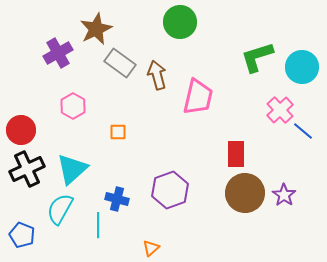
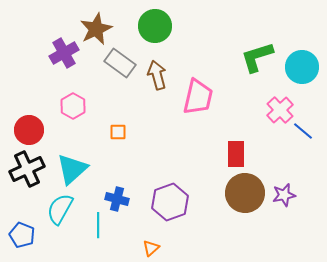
green circle: moved 25 px left, 4 px down
purple cross: moved 6 px right
red circle: moved 8 px right
purple hexagon: moved 12 px down
purple star: rotated 25 degrees clockwise
